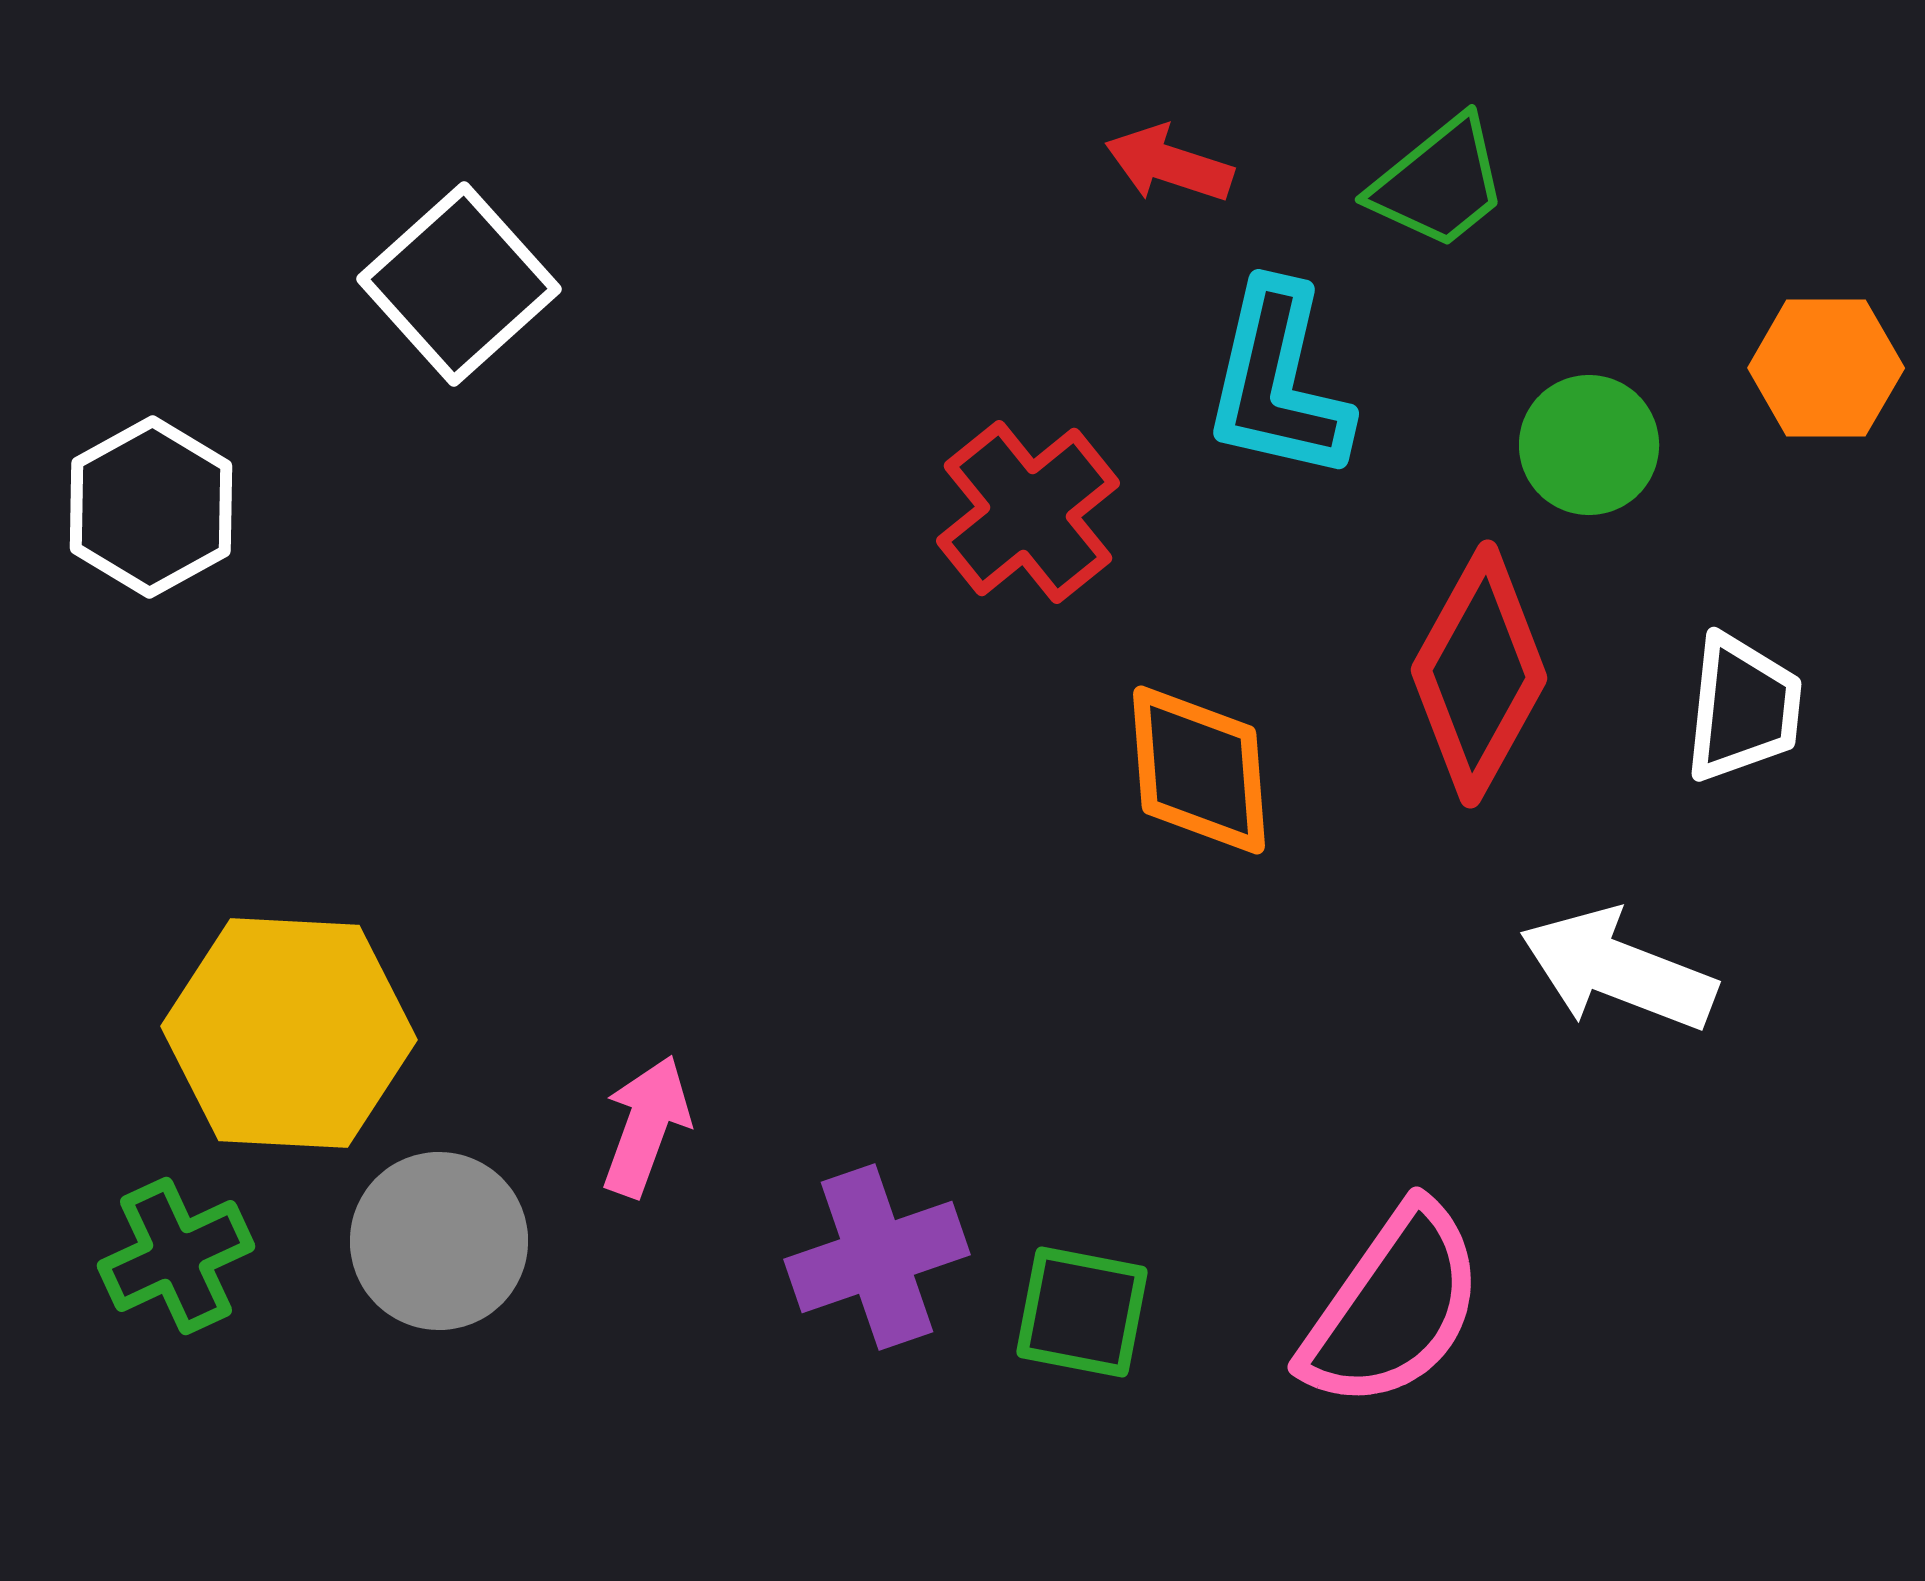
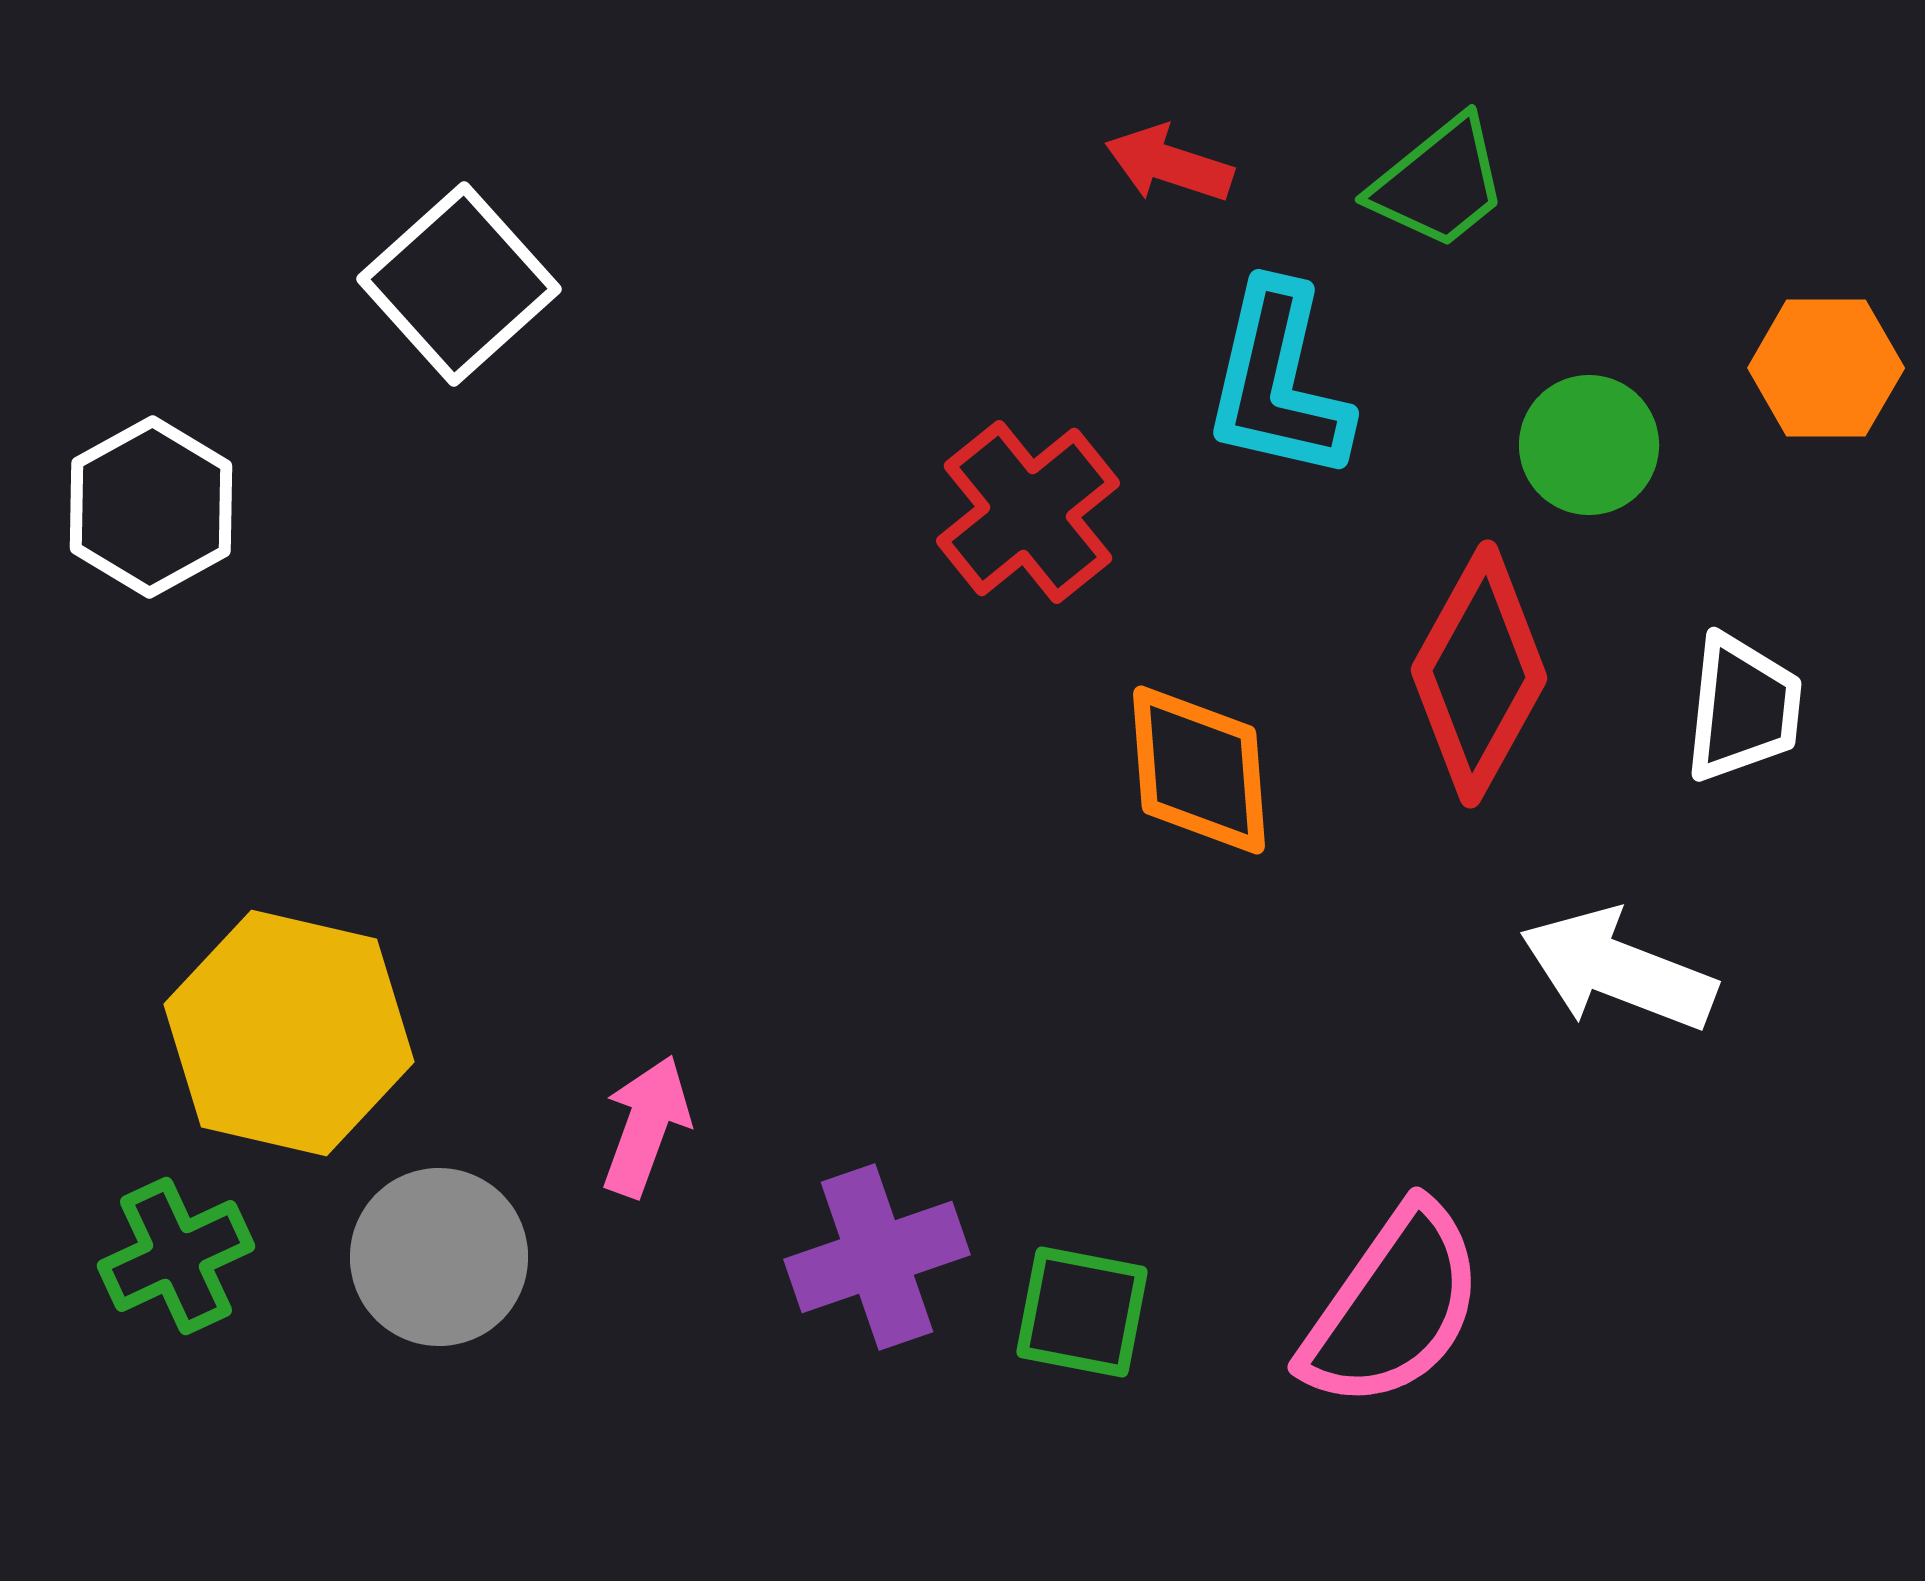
yellow hexagon: rotated 10 degrees clockwise
gray circle: moved 16 px down
